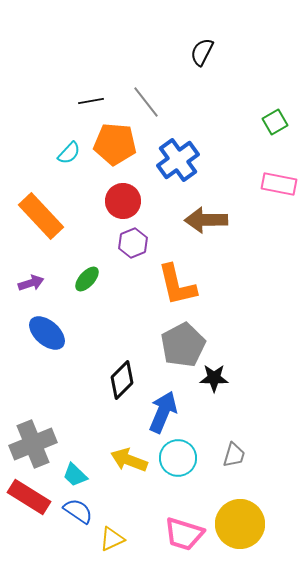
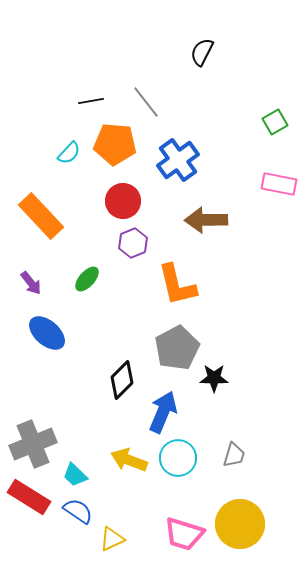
purple arrow: rotated 70 degrees clockwise
gray pentagon: moved 6 px left, 3 px down
